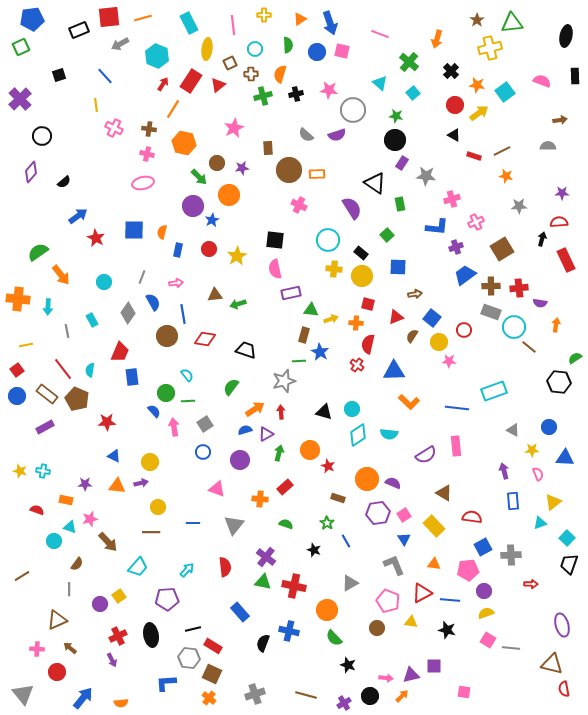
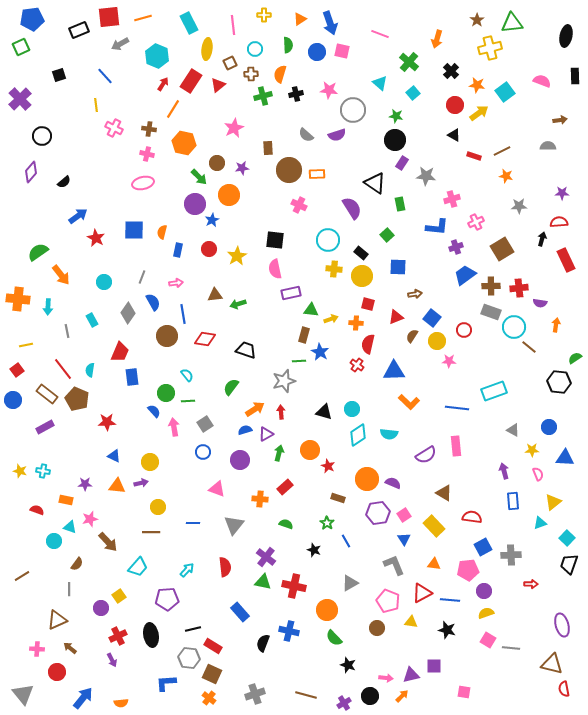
purple circle at (193, 206): moved 2 px right, 2 px up
yellow circle at (439, 342): moved 2 px left, 1 px up
blue circle at (17, 396): moved 4 px left, 4 px down
purple circle at (100, 604): moved 1 px right, 4 px down
